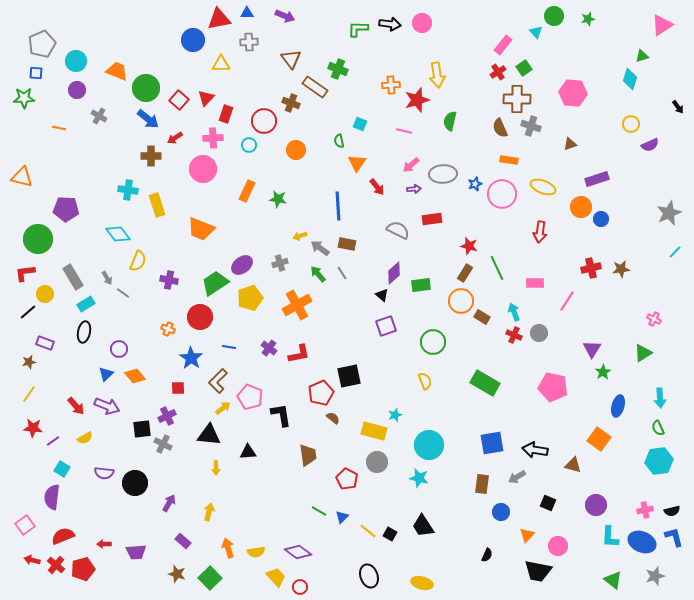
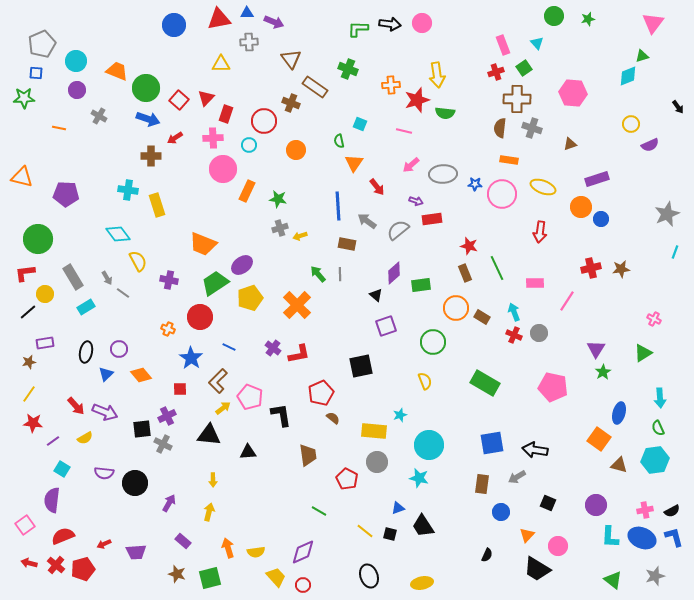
purple arrow at (285, 16): moved 11 px left, 6 px down
pink triangle at (662, 25): moved 9 px left, 2 px up; rotated 20 degrees counterclockwise
cyan triangle at (536, 32): moved 1 px right, 11 px down
blue circle at (193, 40): moved 19 px left, 15 px up
pink rectangle at (503, 45): rotated 60 degrees counterclockwise
green cross at (338, 69): moved 10 px right
red cross at (498, 72): moved 2 px left; rotated 14 degrees clockwise
cyan diamond at (630, 79): moved 2 px left, 3 px up; rotated 50 degrees clockwise
blue arrow at (148, 119): rotated 20 degrees counterclockwise
green semicircle at (450, 121): moved 5 px left, 8 px up; rotated 96 degrees counterclockwise
gray cross at (531, 126): moved 1 px right, 2 px down
brown semicircle at (500, 128): rotated 30 degrees clockwise
orange triangle at (357, 163): moved 3 px left
pink circle at (203, 169): moved 20 px right
blue star at (475, 184): rotated 24 degrees clockwise
purple arrow at (414, 189): moved 2 px right, 12 px down; rotated 24 degrees clockwise
purple pentagon at (66, 209): moved 15 px up
gray star at (669, 213): moved 2 px left, 1 px down
orange trapezoid at (201, 229): moved 2 px right, 15 px down
gray semicircle at (398, 230): rotated 65 degrees counterclockwise
gray arrow at (320, 248): moved 47 px right, 27 px up
cyan line at (675, 252): rotated 24 degrees counterclockwise
yellow semicircle at (138, 261): rotated 50 degrees counterclockwise
gray cross at (280, 263): moved 35 px up
gray line at (342, 273): moved 2 px left, 1 px down; rotated 32 degrees clockwise
brown rectangle at (465, 273): rotated 54 degrees counterclockwise
black triangle at (382, 295): moved 6 px left
orange circle at (461, 301): moved 5 px left, 7 px down
cyan rectangle at (86, 304): moved 3 px down
orange cross at (297, 305): rotated 16 degrees counterclockwise
black ellipse at (84, 332): moved 2 px right, 20 px down
purple rectangle at (45, 343): rotated 30 degrees counterclockwise
blue line at (229, 347): rotated 16 degrees clockwise
purple cross at (269, 348): moved 4 px right
purple triangle at (592, 349): moved 4 px right
orange diamond at (135, 376): moved 6 px right, 1 px up
black square at (349, 376): moved 12 px right, 10 px up
red square at (178, 388): moved 2 px right, 1 px down
purple arrow at (107, 406): moved 2 px left, 6 px down
blue ellipse at (618, 406): moved 1 px right, 7 px down
cyan star at (395, 415): moved 5 px right
red star at (33, 428): moved 5 px up
yellow rectangle at (374, 431): rotated 10 degrees counterclockwise
cyan hexagon at (659, 461): moved 4 px left, 1 px up
brown triangle at (573, 465): moved 46 px right
yellow arrow at (216, 468): moved 3 px left, 12 px down
purple semicircle at (52, 497): moved 3 px down
black semicircle at (672, 511): rotated 14 degrees counterclockwise
blue triangle at (342, 517): moved 56 px right, 9 px up; rotated 24 degrees clockwise
yellow line at (368, 531): moved 3 px left
black square at (390, 534): rotated 16 degrees counterclockwise
blue ellipse at (642, 542): moved 4 px up
red arrow at (104, 544): rotated 24 degrees counterclockwise
purple diamond at (298, 552): moved 5 px right; rotated 60 degrees counterclockwise
red arrow at (32, 560): moved 3 px left, 3 px down
black trapezoid at (538, 571): moved 1 px left, 2 px up; rotated 20 degrees clockwise
green square at (210, 578): rotated 30 degrees clockwise
yellow ellipse at (422, 583): rotated 25 degrees counterclockwise
red circle at (300, 587): moved 3 px right, 2 px up
